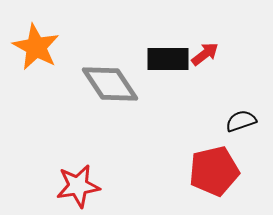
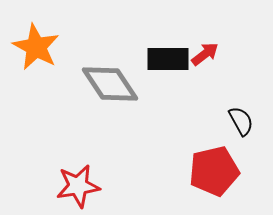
black semicircle: rotated 80 degrees clockwise
